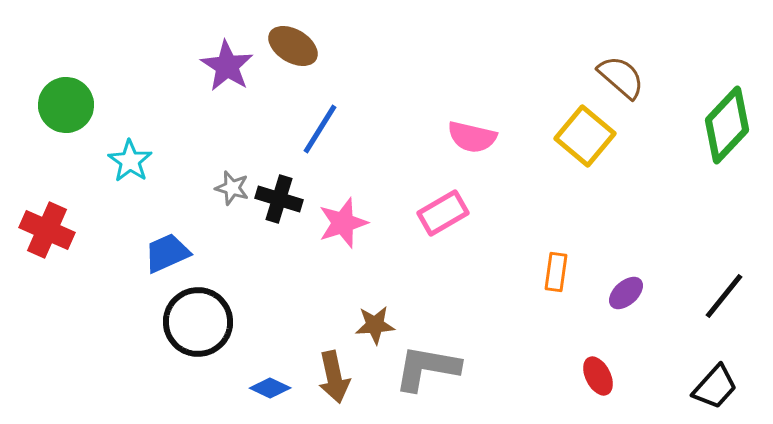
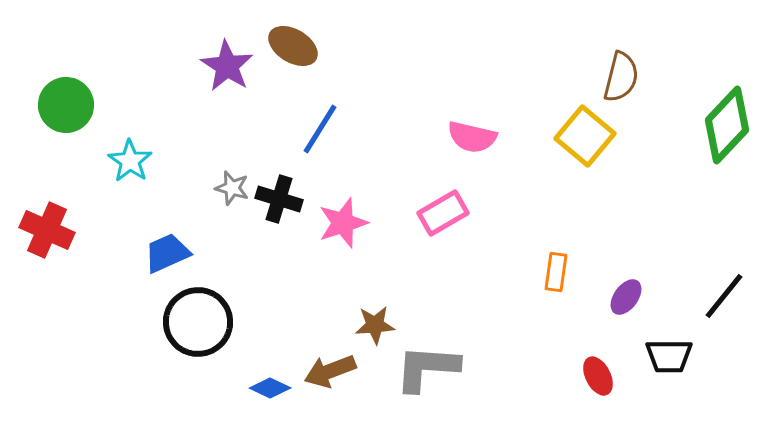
brown semicircle: rotated 63 degrees clockwise
purple ellipse: moved 4 px down; rotated 12 degrees counterclockwise
gray L-shape: rotated 6 degrees counterclockwise
brown arrow: moved 4 px left, 6 px up; rotated 81 degrees clockwise
black trapezoid: moved 46 px left, 31 px up; rotated 48 degrees clockwise
